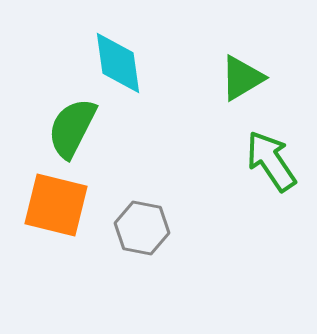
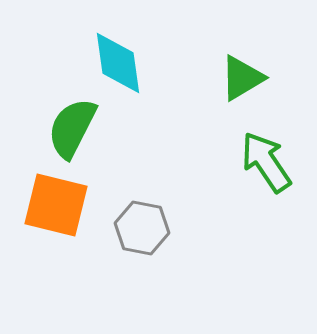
green arrow: moved 5 px left, 1 px down
